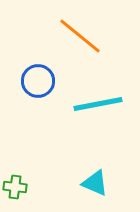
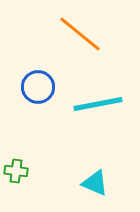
orange line: moved 2 px up
blue circle: moved 6 px down
green cross: moved 1 px right, 16 px up
